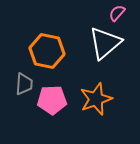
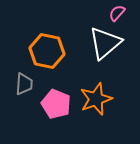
pink pentagon: moved 4 px right, 4 px down; rotated 24 degrees clockwise
